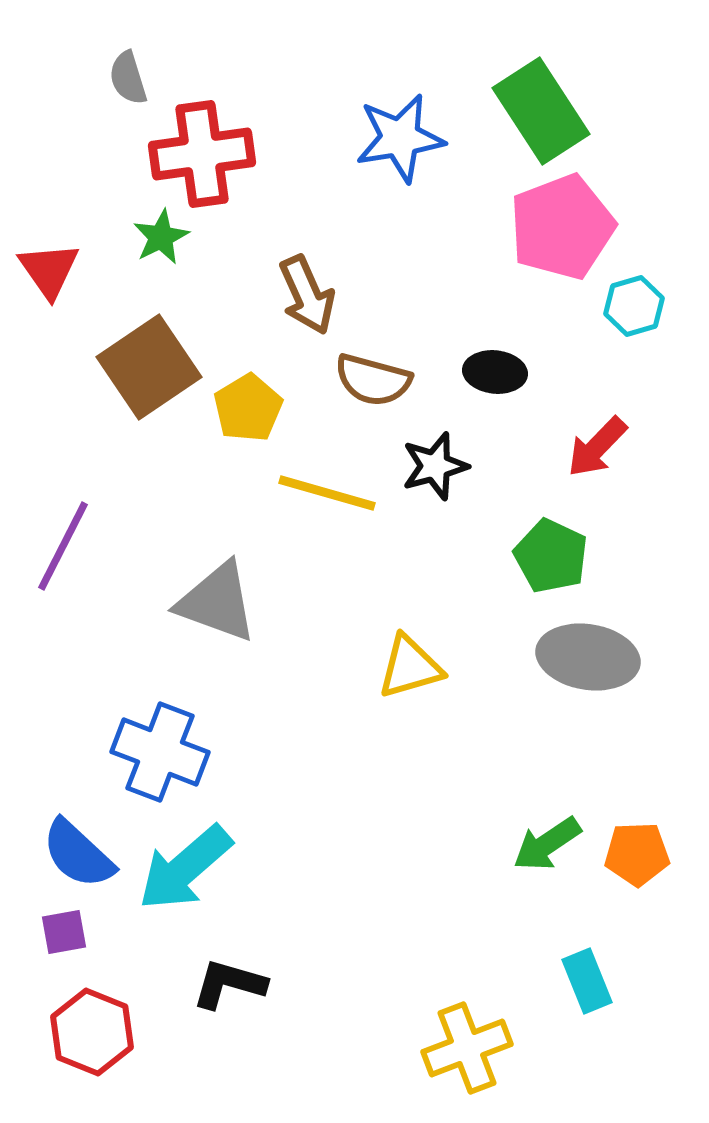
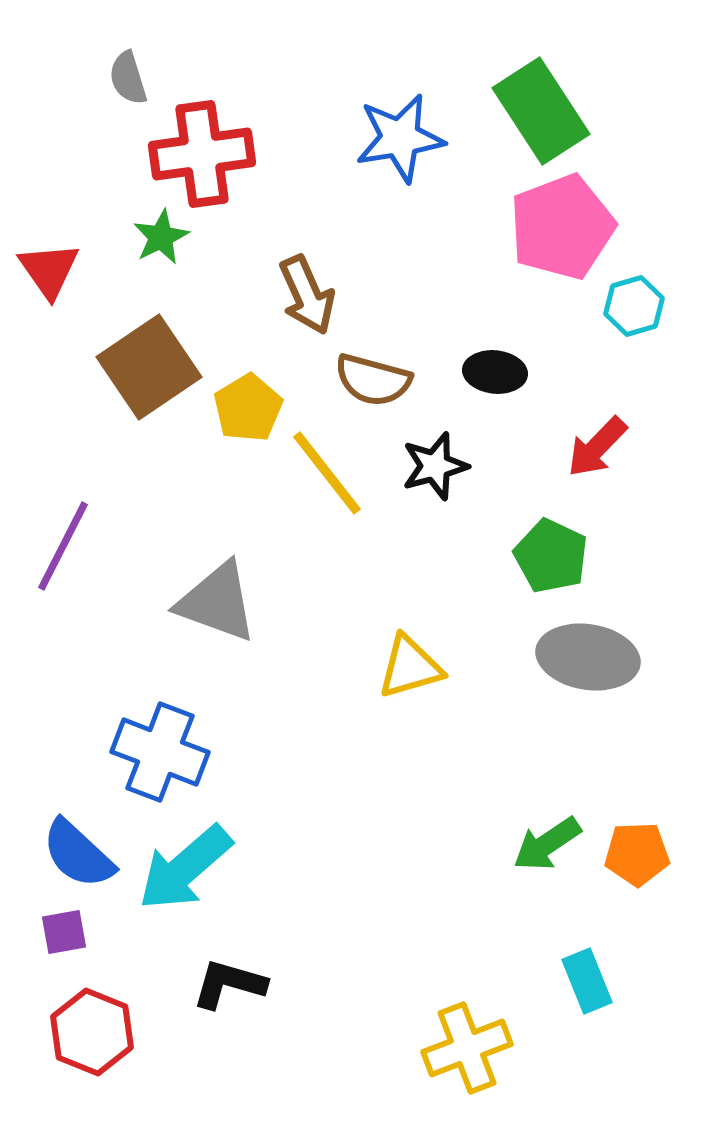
yellow line: moved 20 px up; rotated 36 degrees clockwise
